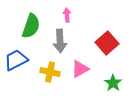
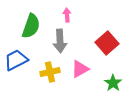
yellow cross: rotated 24 degrees counterclockwise
